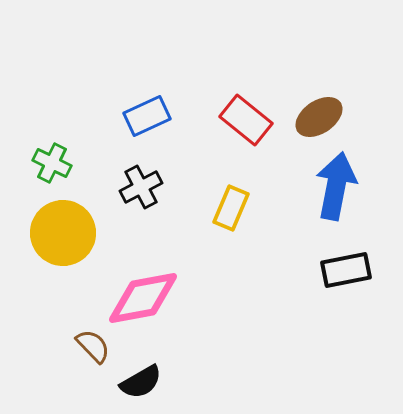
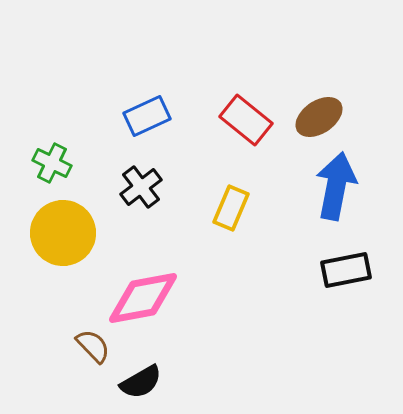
black cross: rotated 9 degrees counterclockwise
